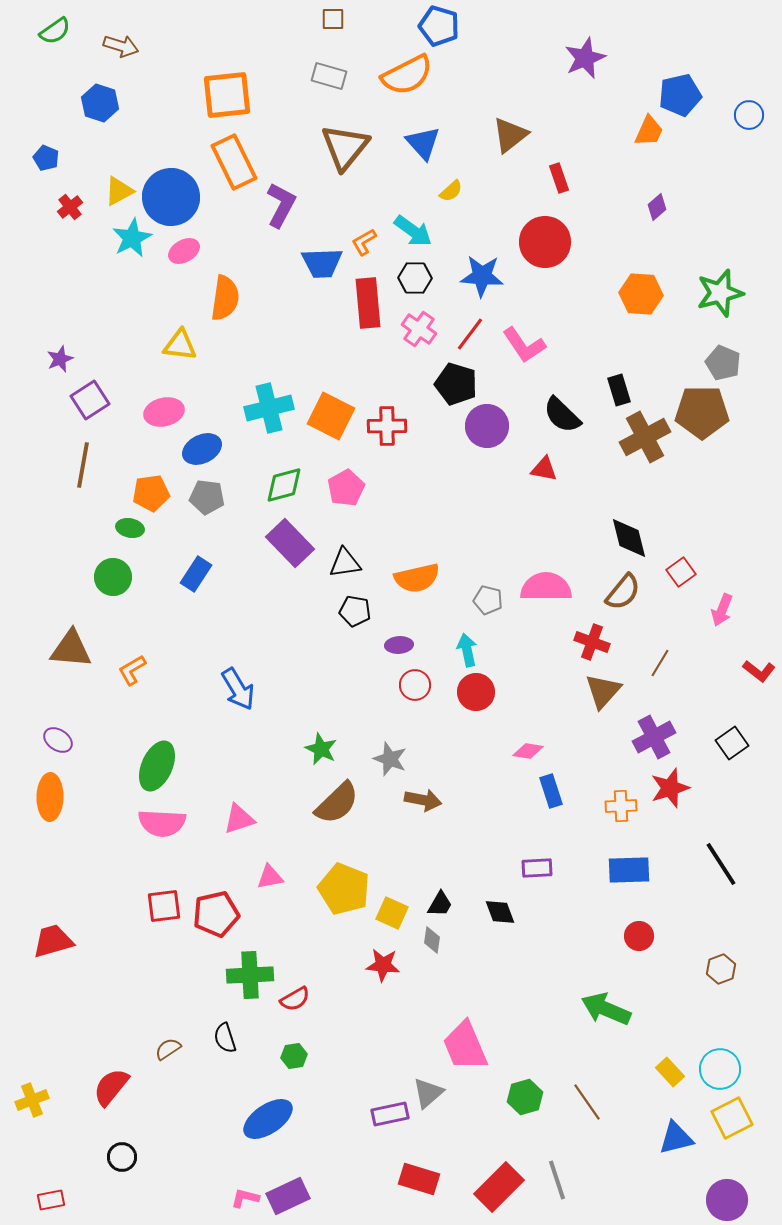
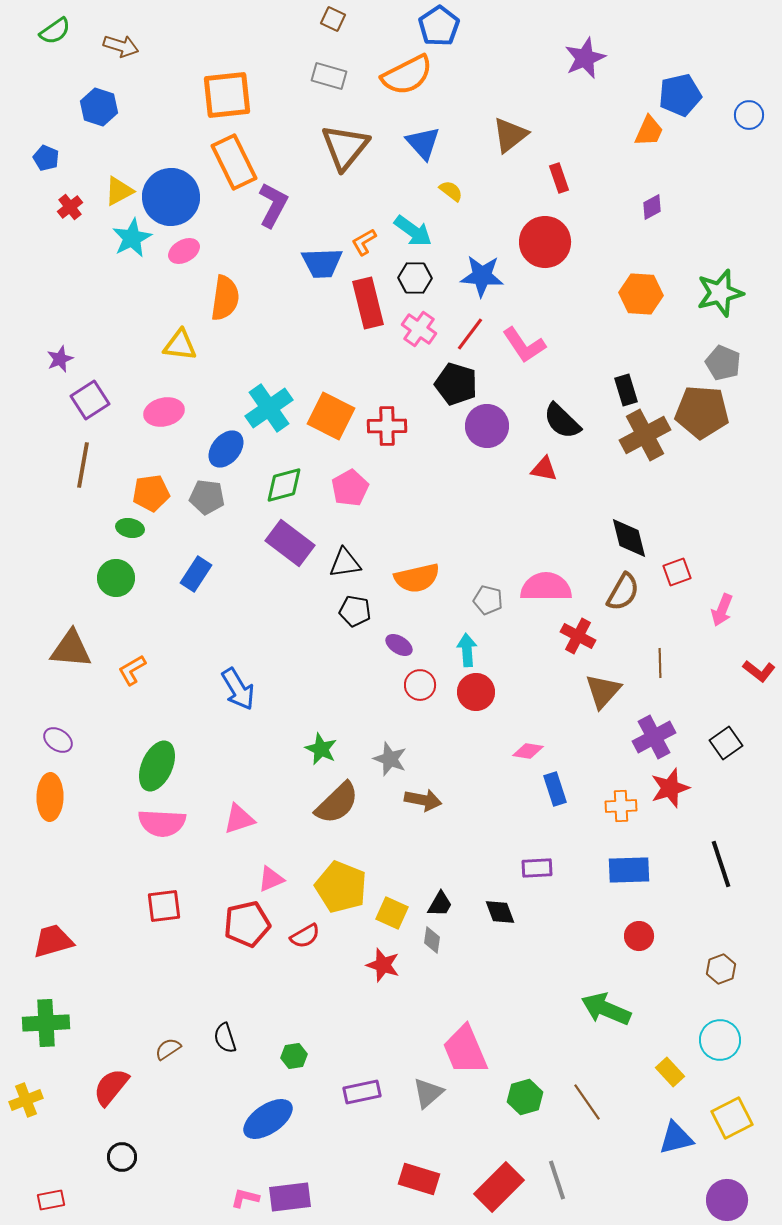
brown square at (333, 19): rotated 25 degrees clockwise
blue pentagon at (439, 26): rotated 21 degrees clockwise
blue hexagon at (100, 103): moved 1 px left, 4 px down
yellow semicircle at (451, 191): rotated 100 degrees counterclockwise
purple L-shape at (281, 205): moved 8 px left
purple diamond at (657, 207): moved 5 px left; rotated 12 degrees clockwise
red rectangle at (368, 303): rotated 9 degrees counterclockwise
black rectangle at (619, 390): moved 7 px right
cyan cross at (269, 408): rotated 21 degrees counterclockwise
brown pentagon at (702, 412): rotated 4 degrees clockwise
black semicircle at (562, 415): moved 6 px down
brown cross at (645, 437): moved 2 px up
blue ellipse at (202, 449): moved 24 px right; rotated 24 degrees counterclockwise
pink pentagon at (346, 488): moved 4 px right
purple rectangle at (290, 543): rotated 9 degrees counterclockwise
red square at (681, 572): moved 4 px left; rotated 16 degrees clockwise
green circle at (113, 577): moved 3 px right, 1 px down
brown semicircle at (623, 592): rotated 9 degrees counterclockwise
red cross at (592, 642): moved 14 px left, 6 px up; rotated 8 degrees clockwise
purple ellipse at (399, 645): rotated 36 degrees clockwise
cyan arrow at (467, 650): rotated 8 degrees clockwise
brown line at (660, 663): rotated 32 degrees counterclockwise
red circle at (415, 685): moved 5 px right
black square at (732, 743): moved 6 px left
blue rectangle at (551, 791): moved 4 px right, 2 px up
black line at (721, 864): rotated 15 degrees clockwise
pink triangle at (270, 877): moved 1 px right, 2 px down; rotated 12 degrees counterclockwise
yellow pentagon at (344, 889): moved 3 px left, 2 px up
red pentagon at (216, 914): moved 31 px right, 10 px down
red star at (383, 965): rotated 12 degrees clockwise
green cross at (250, 975): moved 204 px left, 48 px down
red semicircle at (295, 999): moved 10 px right, 63 px up
pink trapezoid at (465, 1046): moved 4 px down
cyan circle at (720, 1069): moved 29 px up
yellow cross at (32, 1100): moved 6 px left
purple rectangle at (390, 1114): moved 28 px left, 22 px up
purple rectangle at (288, 1196): moved 2 px right, 1 px down; rotated 18 degrees clockwise
